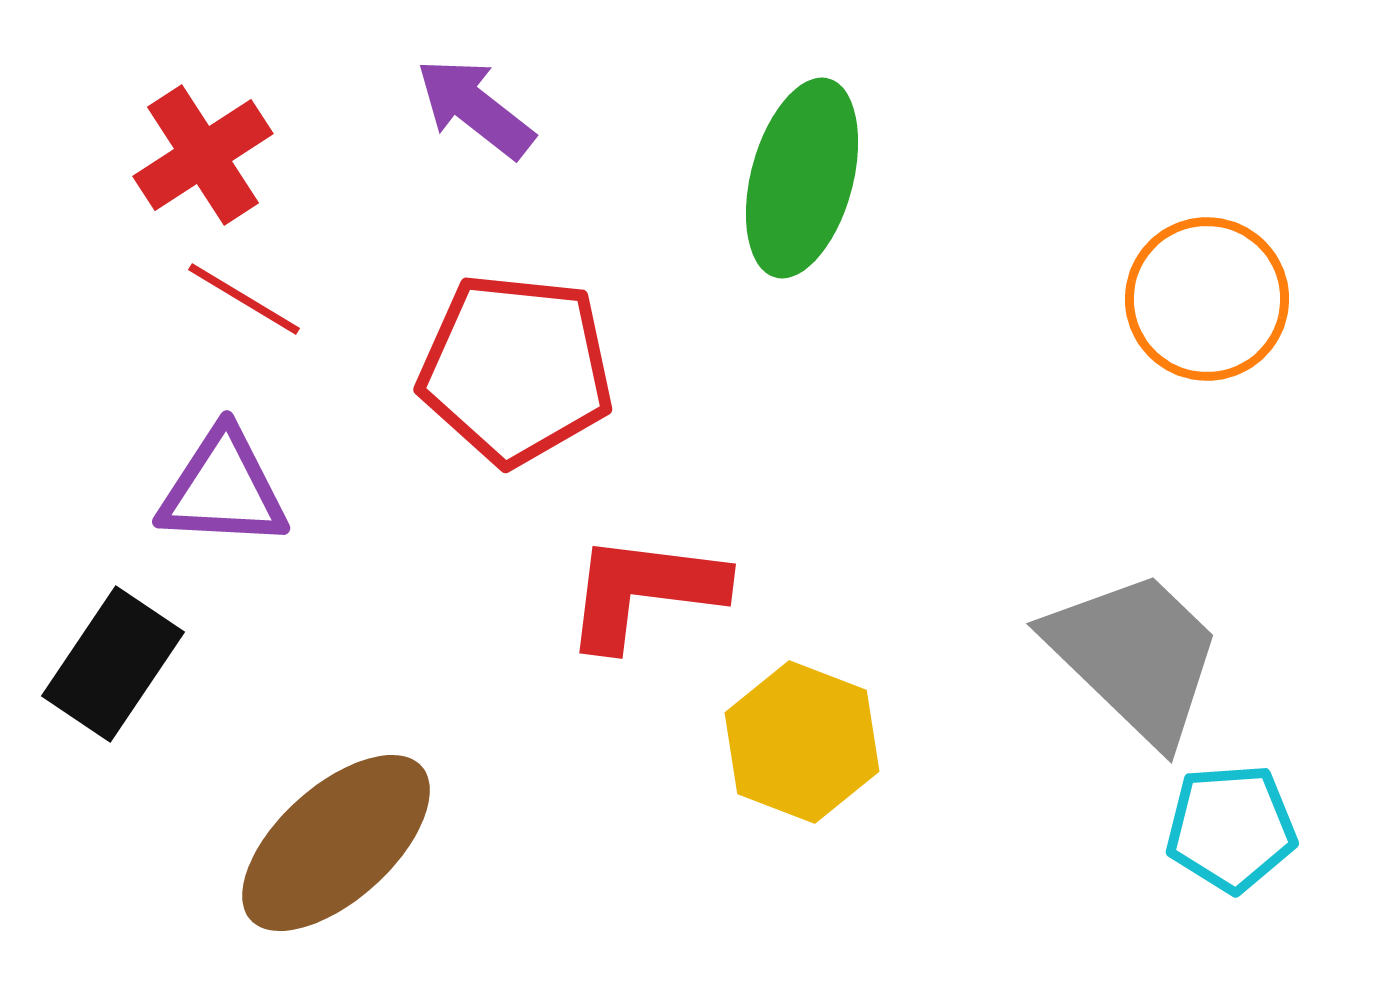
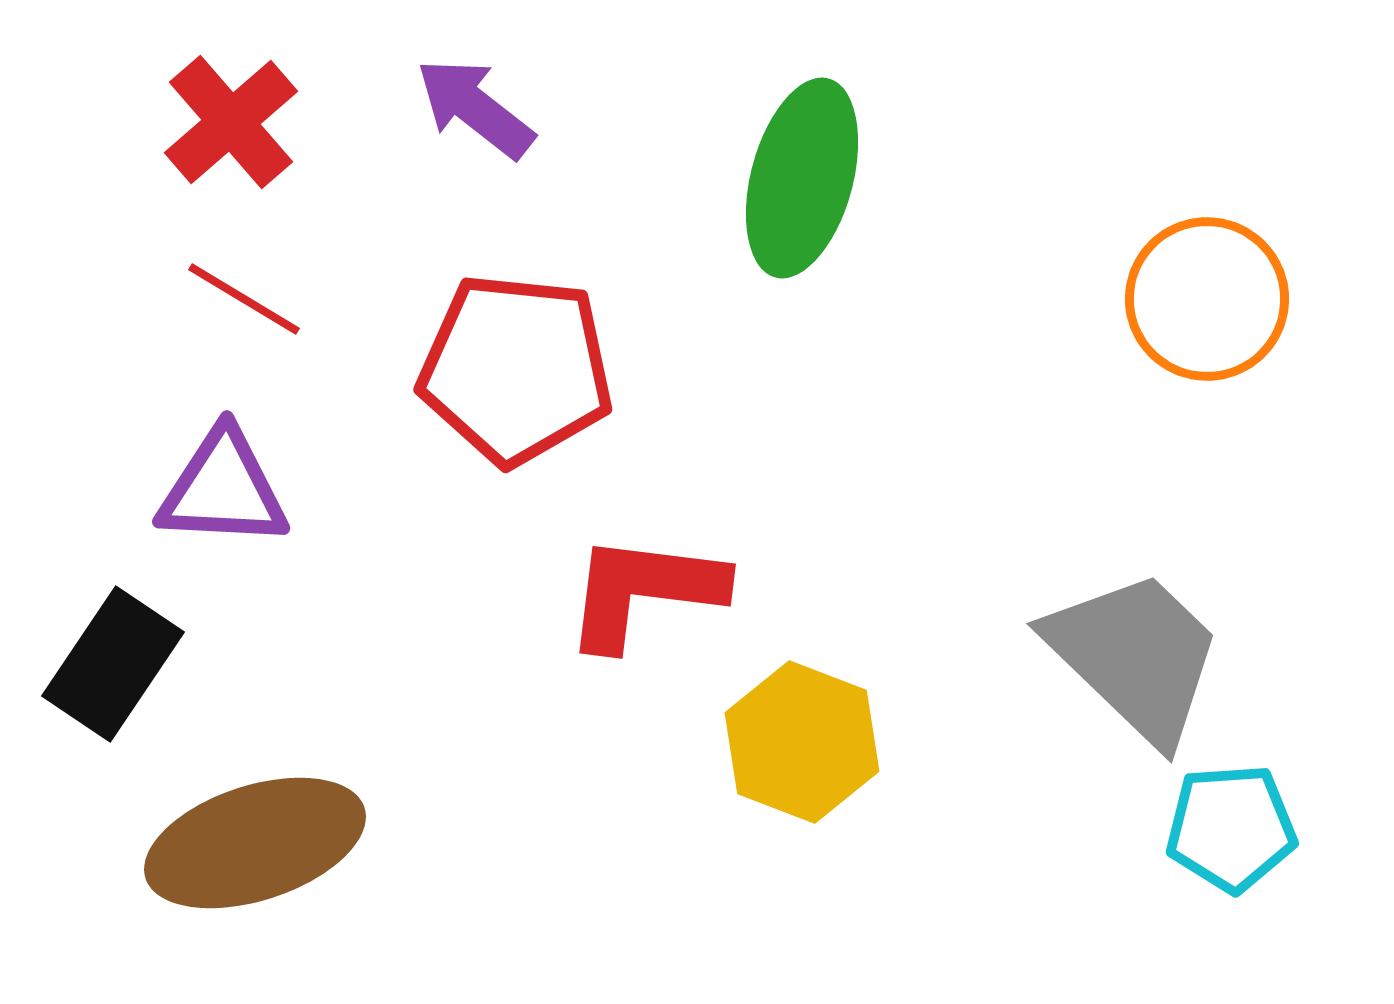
red cross: moved 28 px right, 33 px up; rotated 8 degrees counterclockwise
brown ellipse: moved 81 px left; rotated 24 degrees clockwise
